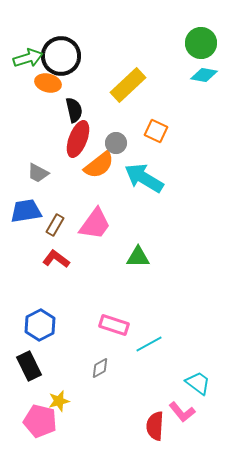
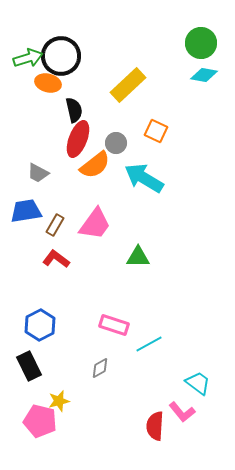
orange semicircle: moved 4 px left
